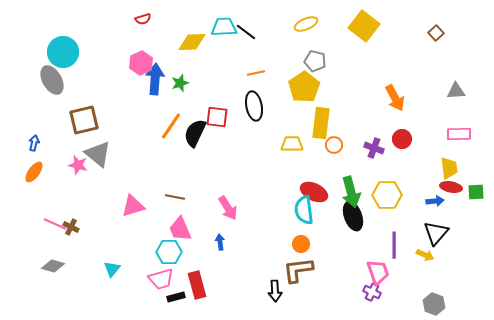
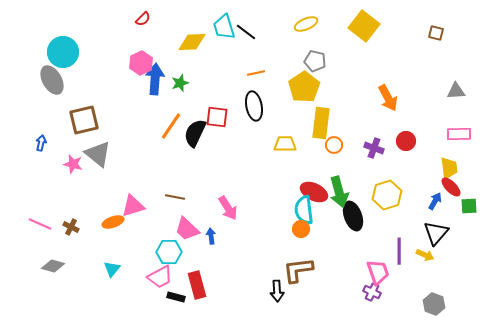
red semicircle at (143, 19): rotated 28 degrees counterclockwise
cyan trapezoid at (224, 27): rotated 104 degrees counterclockwise
brown square at (436, 33): rotated 35 degrees counterclockwise
orange arrow at (395, 98): moved 7 px left
red circle at (402, 139): moved 4 px right, 2 px down
blue arrow at (34, 143): moved 7 px right
yellow trapezoid at (292, 144): moved 7 px left
pink star at (78, 165): moved 5 px left, 1 px up
orange ellipse at (34, 172): moved 79 px right, 50 px down; rotated 35 degrees clockwise
red ellipse at (451, 187): rotated 35 degrees clockwise
green arrow at (351, 192): moved 12 px left
green square at (476, 192): moved 7 px left, 14 px down
yellow hexagon at (387, 195): rotated 16 degrees counterclockwise
blue arrow at (435, 201): rotated 54 degrees counterclockwise
pink line at (55, 224): moved 15 px left
pink trapezoid at (180, 229): moved 7 px right; rotated 24 degrees counterclockwise
blue arrow at (220, 242): moved 9 px left, 6 px up
orange circle at (301, 244): moved 15 px up
purple line at (394, 245): moved 5 px right, 6 px down
pink trapezoid at (161, 279): moved 1 px left, 2 px up; rotated 12 degrees counterclockwise
black arrow at (275, 291): moved 2 px right
black rectangle at (176, 297): rotated 30 degrees clockwise
